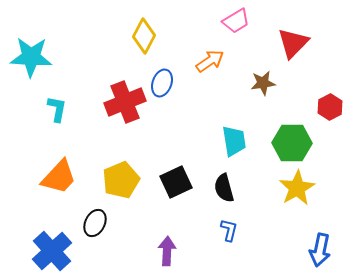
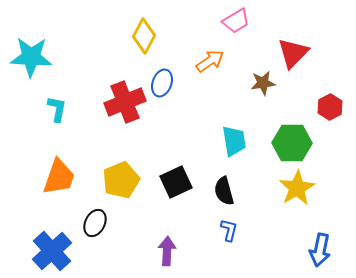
red triangle: moved 10 px down
orange trapezoid: rotated 24 degrees counterclockwise
black semicircle: moved 3 px down
